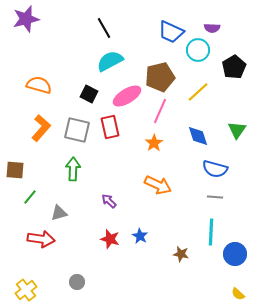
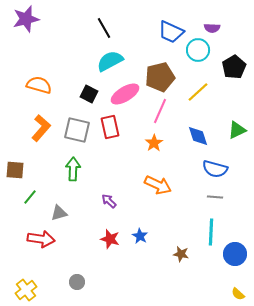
pink ellipse: moved 2 px left, 2 px up
green triangle: rotated 30 degrees clockwise
